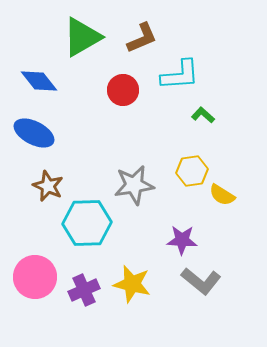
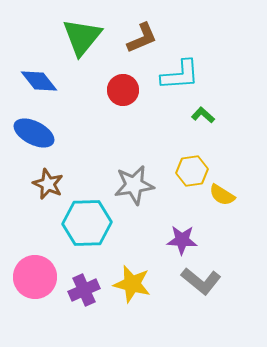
green triangle: rotated 21 degrees counterclockwise
brown star: moved 2 px up
